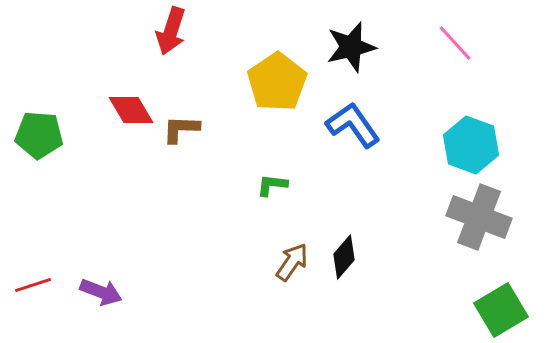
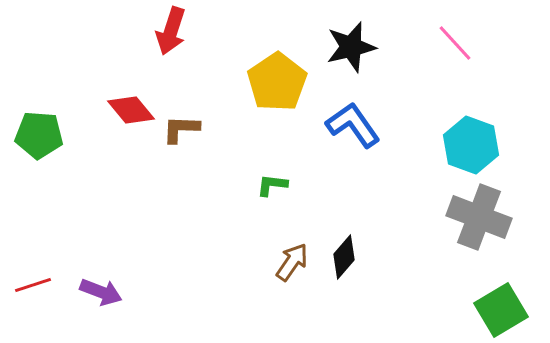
red diamond: rotated 9 degrees counterclockwise
